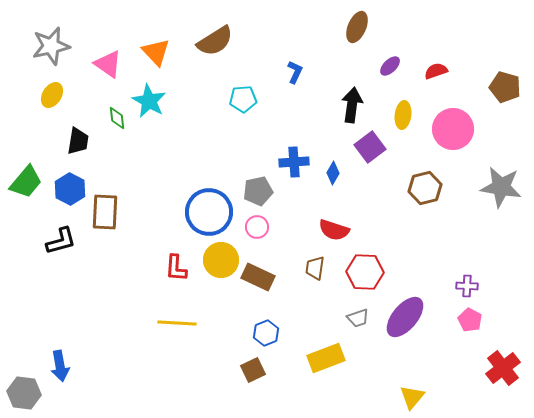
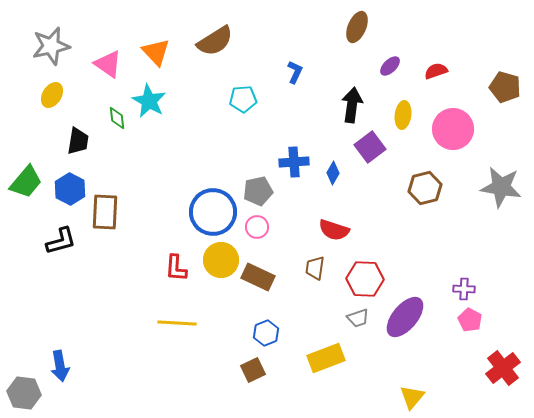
blue circle at (209, 212): moved 4 px right
red hexagon at (365, 272): moved 7 px down
purple cross at (467, 286): moved 3 px left, 3 px down
